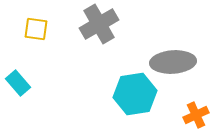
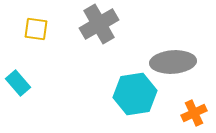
orange cross: moved 2 px left, 2 px up
